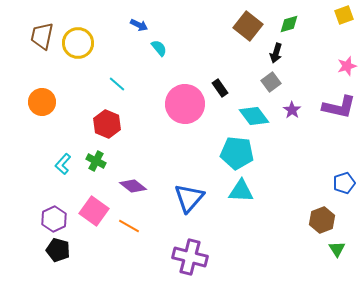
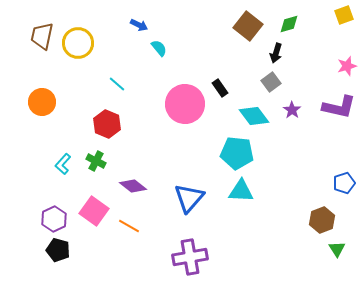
purple cross: rotated 24 degrees counterclockwise
